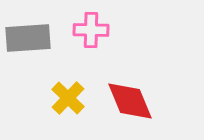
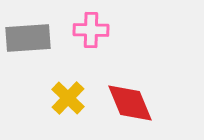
red diamond: moved 2 px down
